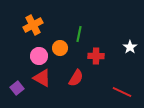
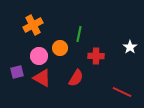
purple square: moved 16 px up; rotated 24 degrees clockwise
